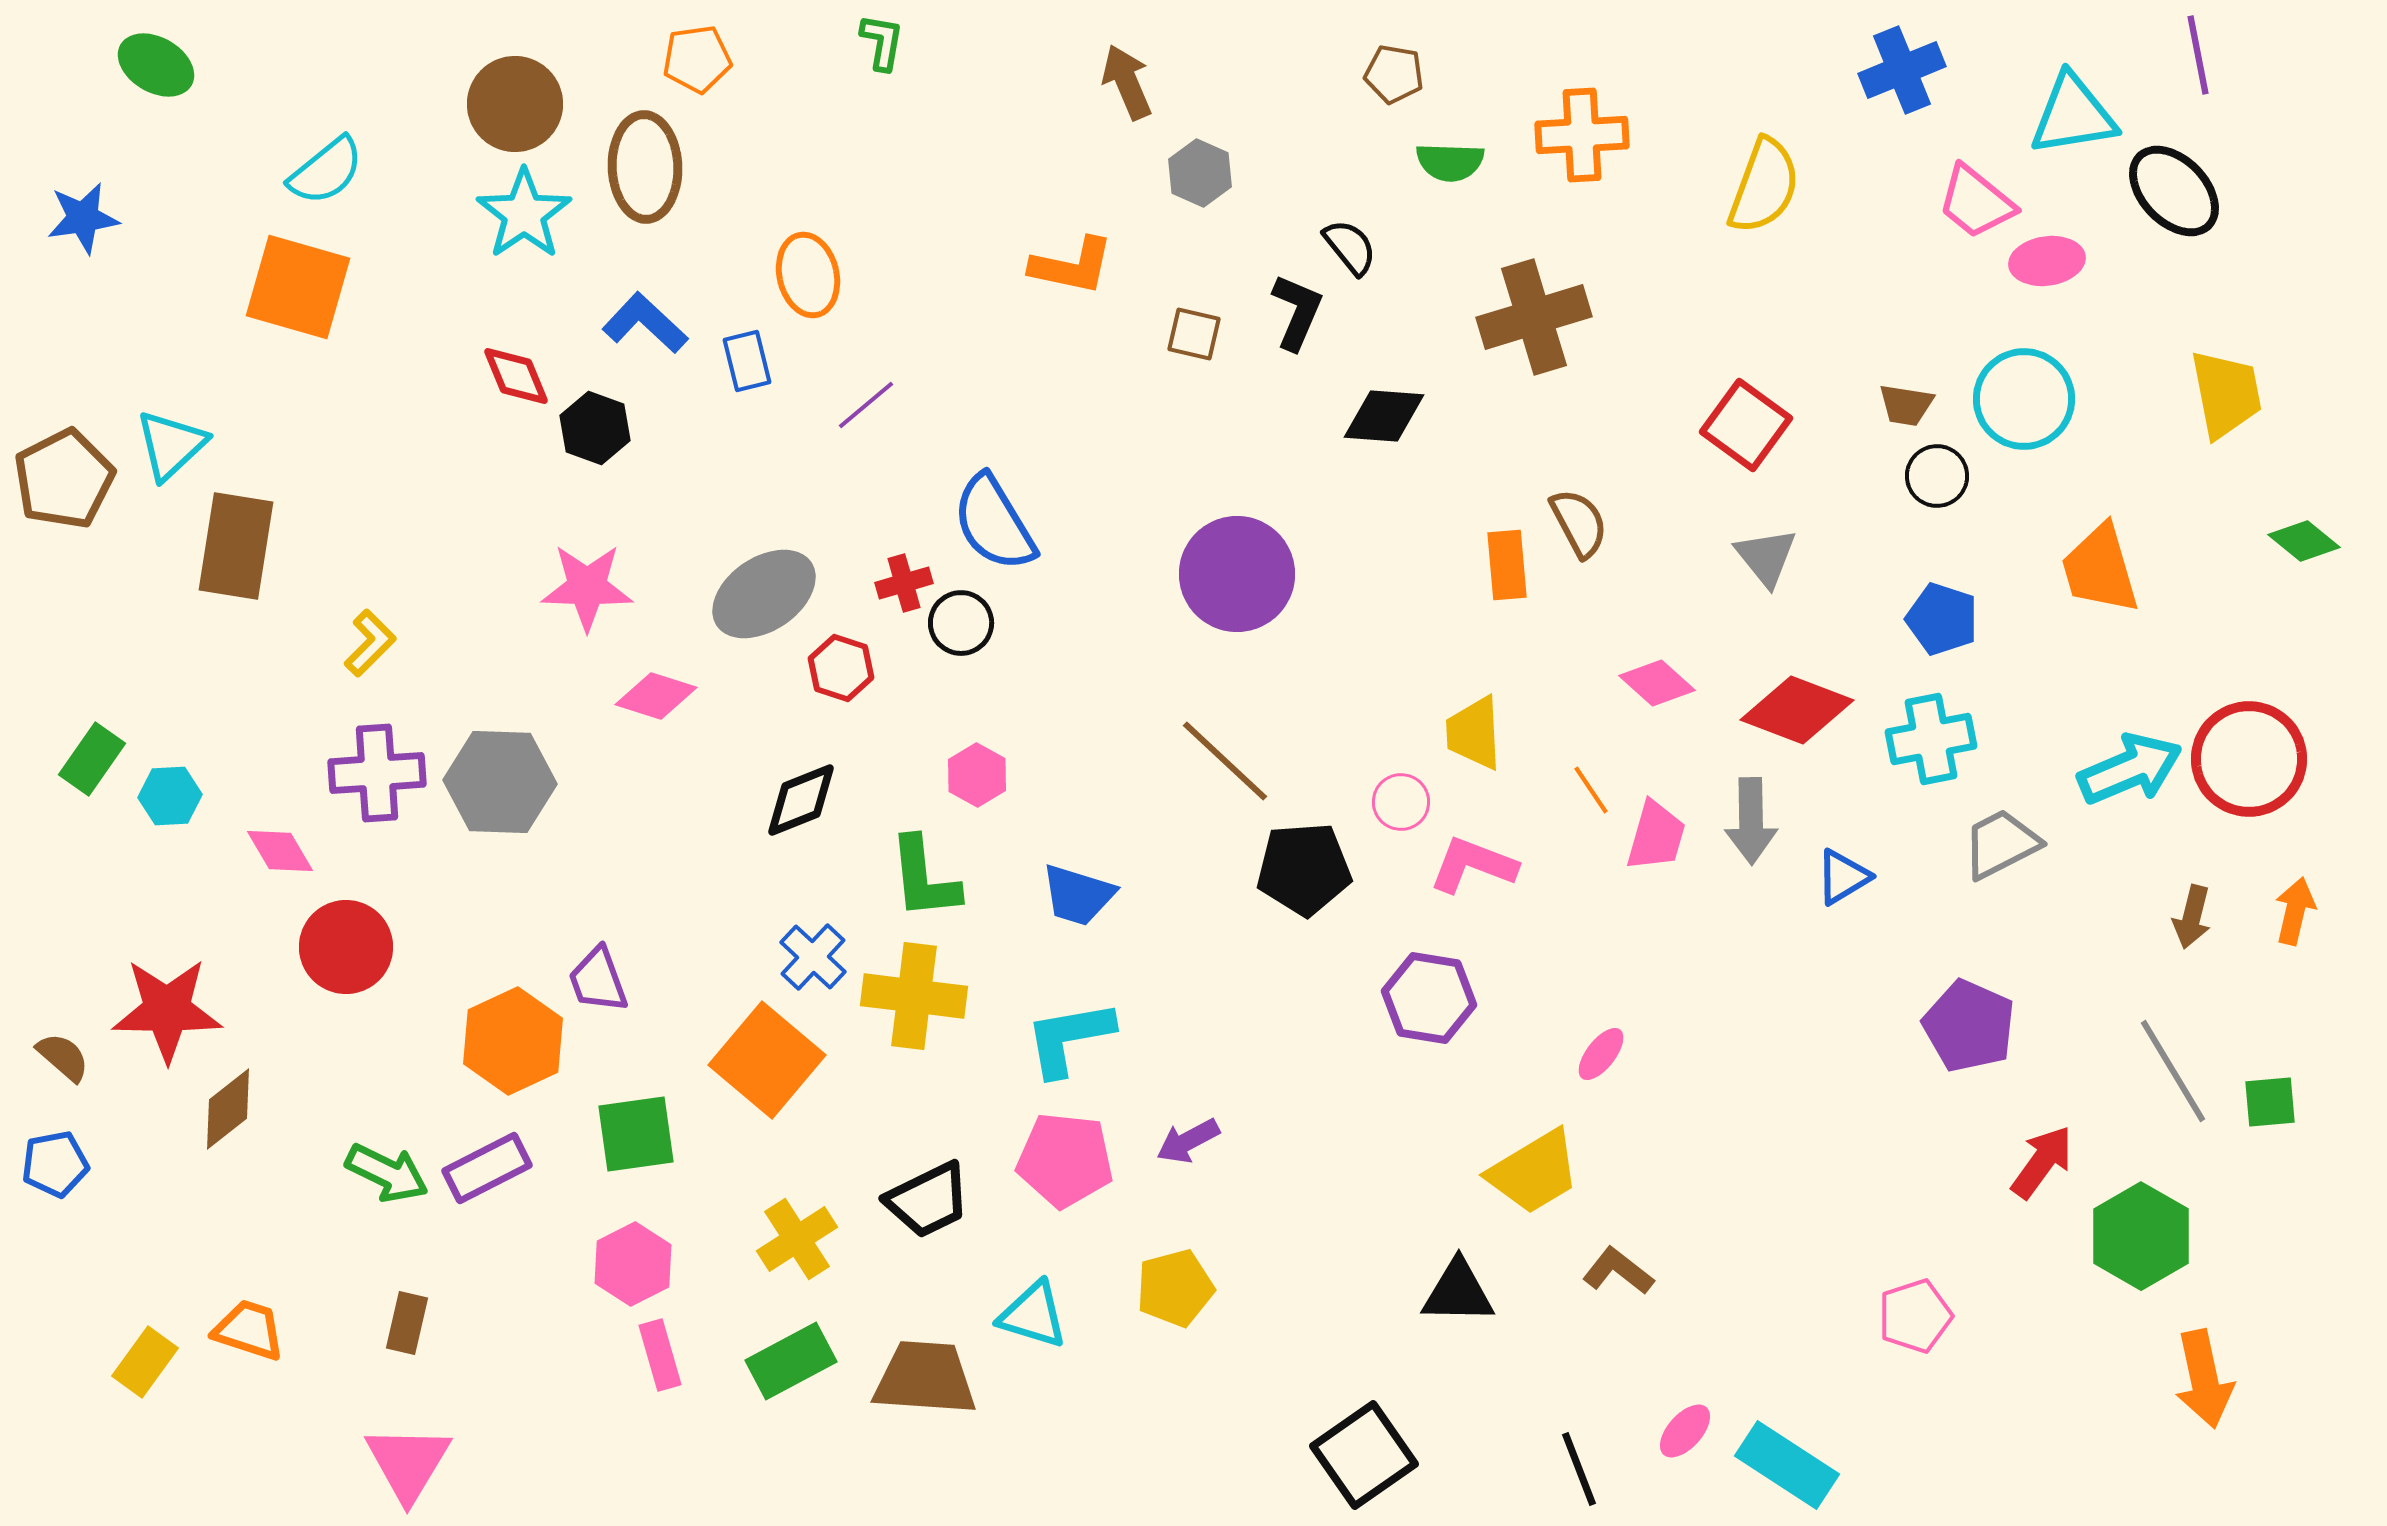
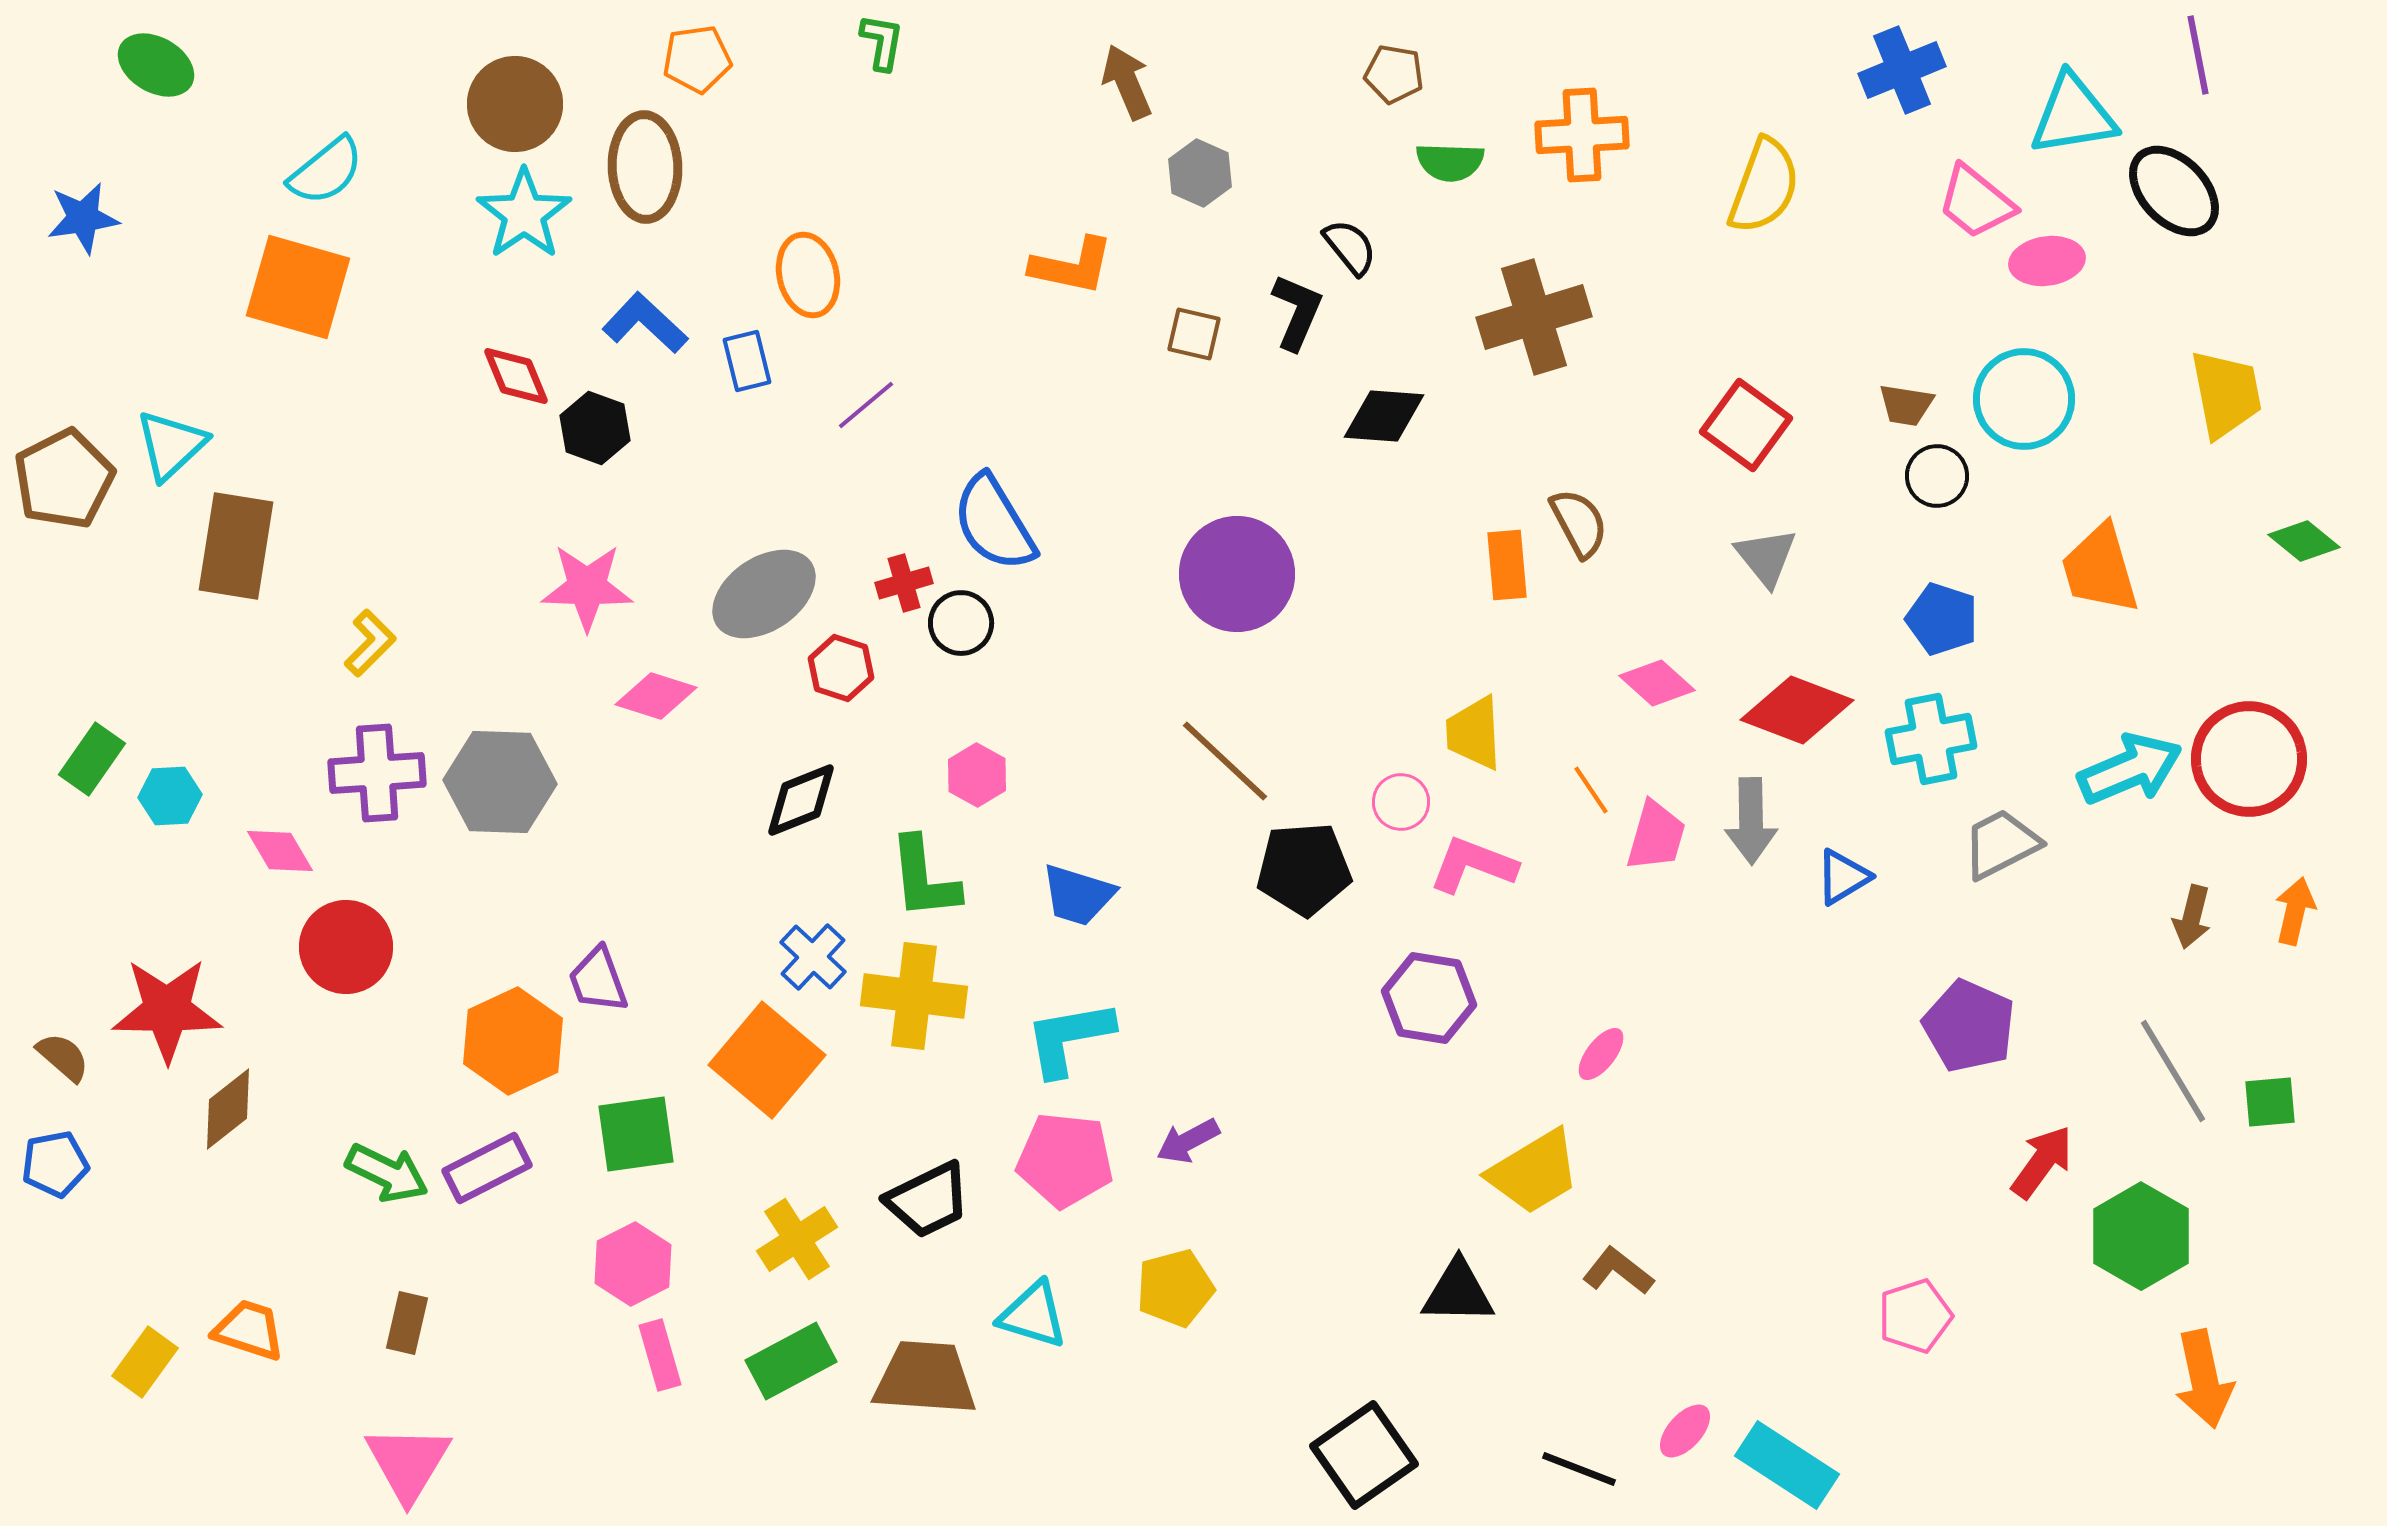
black line at (1579, 1469): rotated 48 degrees counterclockwise
